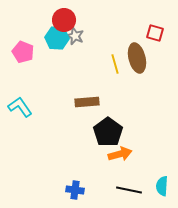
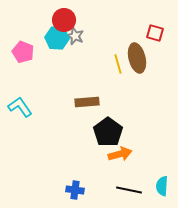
yellow line: moved 3 px right
